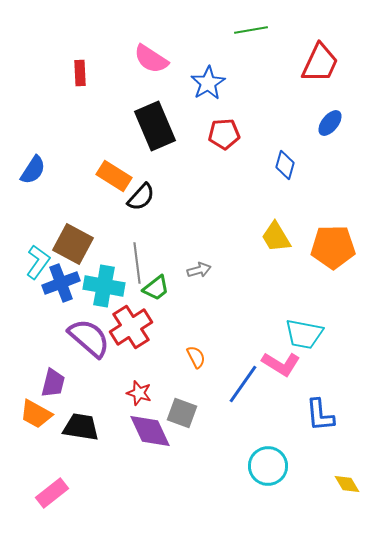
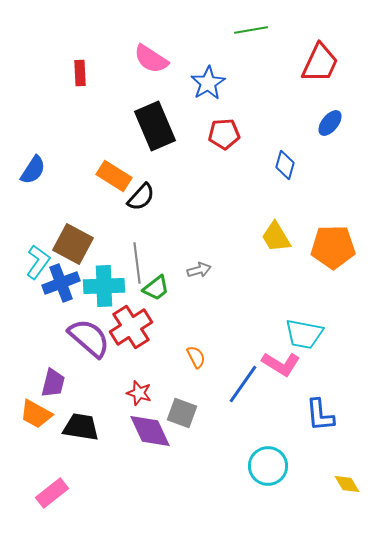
cyan cross: rotated 12 degrees counterclockwise
